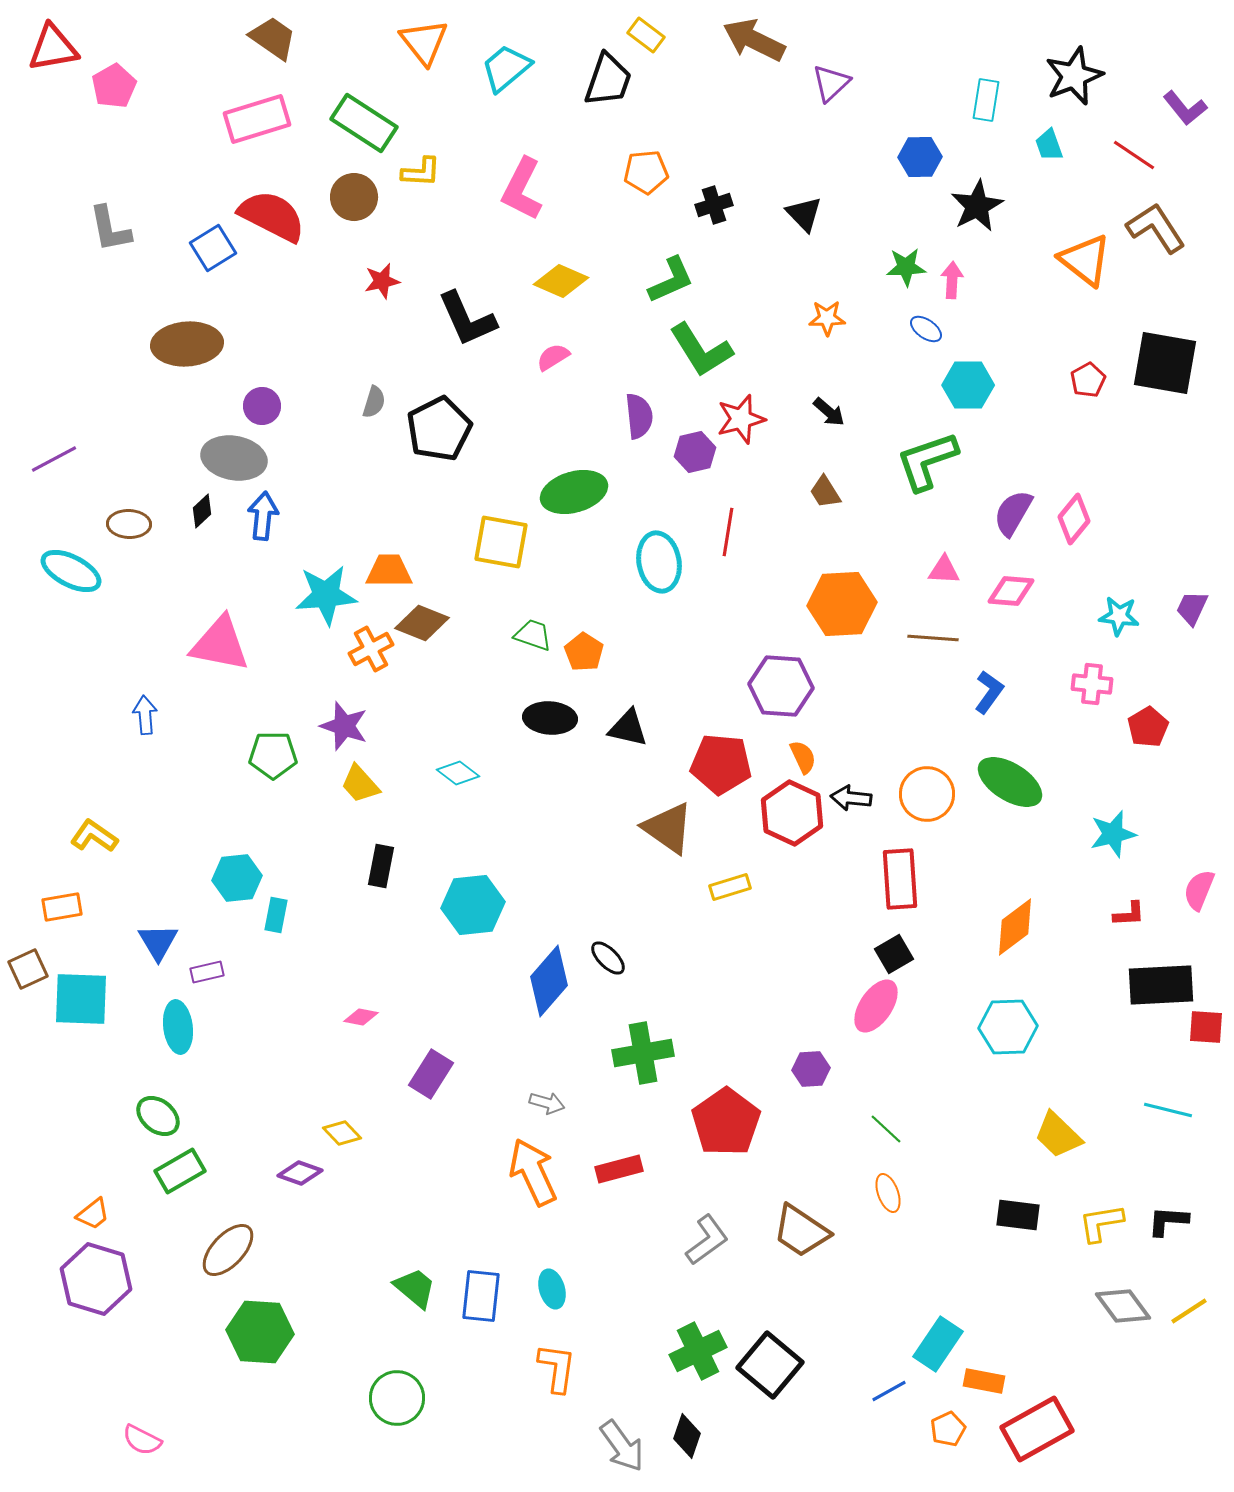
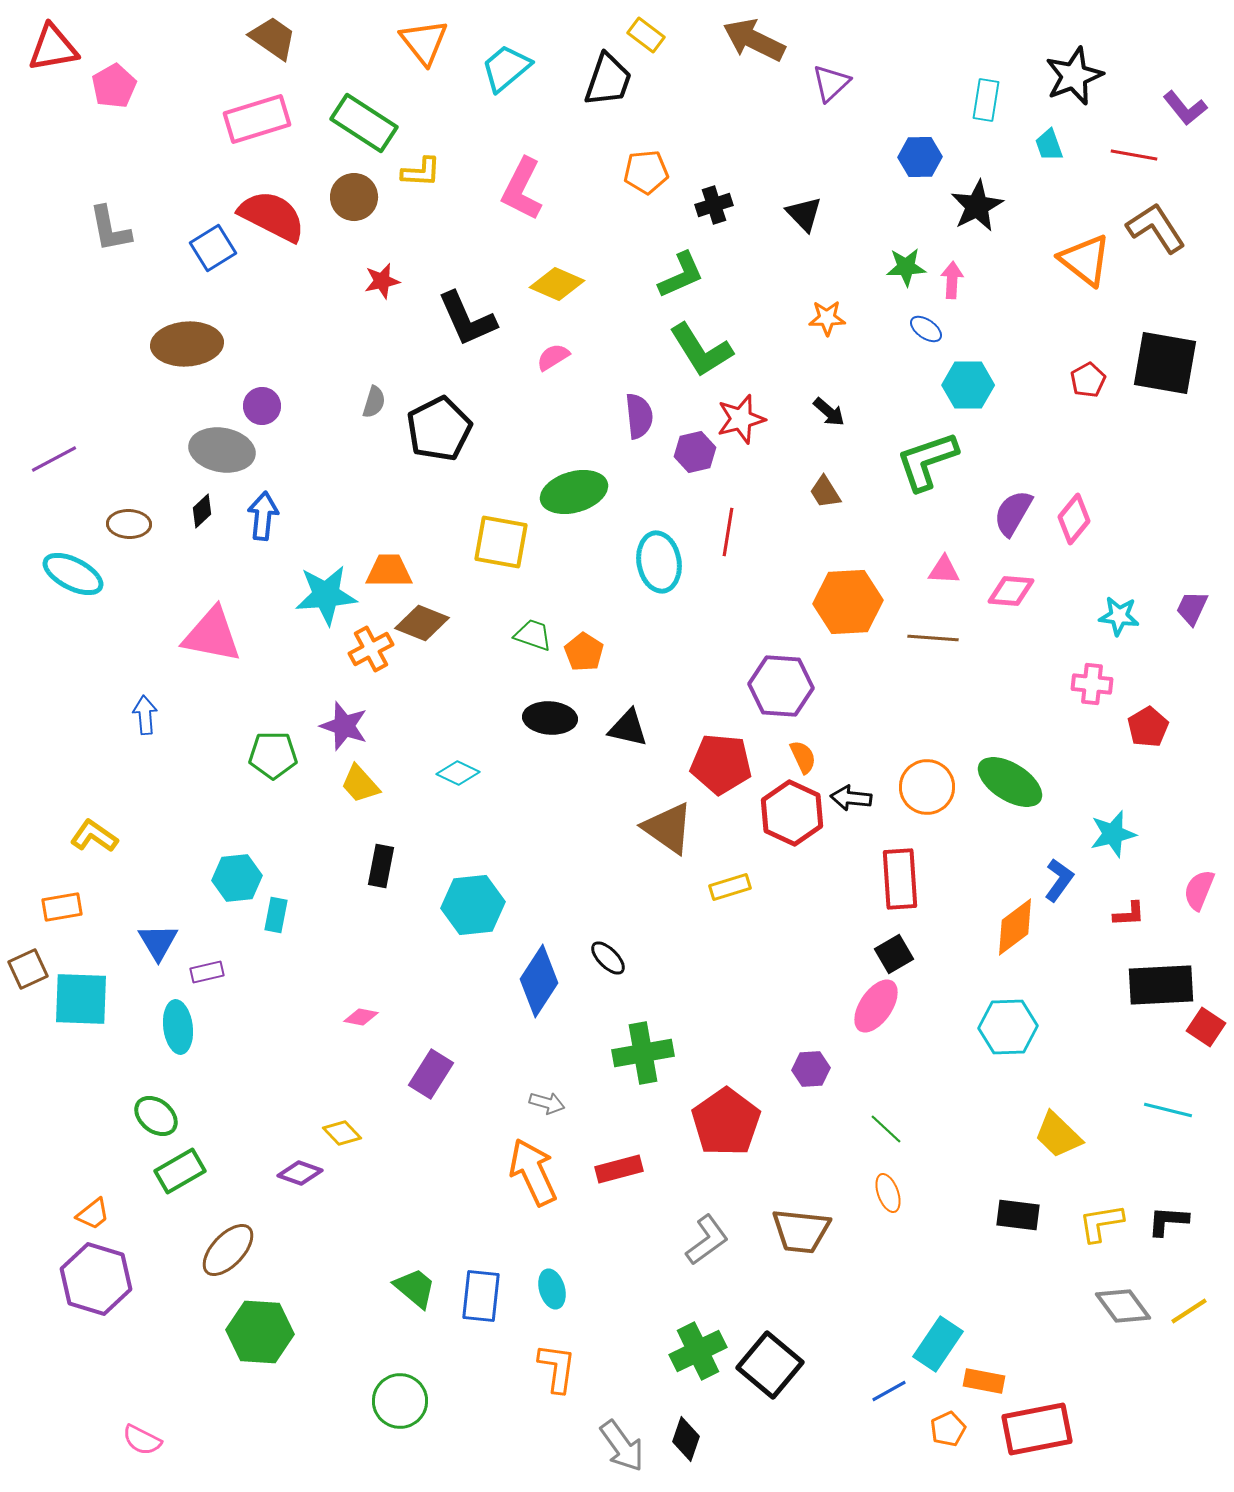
red line at (1134, 155): rotated 24 degrees counterclockwise
green L-shape at (671, 280): moved 10 px right, 5 px up
yellow diamond at (561, 281): moved 4 px left, 3 px down
gray ellipse at (234, 458): moved 12 px left, 8 px up
cyan ellipse at (71, 571): moved 2 px right, 3 px down
orange hexagon at (842, 604): moved 6 px right, 2 px up
pink triangle at (220, 644): moved 8 px left, 9 px up
blue L-shape at (989, 692): moved 70 px right, 188 px down
cyan diamond at (458, 773): rotated 12 degrees counterclockwise
orange circle at (927, 794): moved 7 px up
blue diamond at (549, 981): moved 10 px left; rotated 8 degrees counterclockwise
red square at (1206, 1027): rotated 30 degrees clockwise
green ellipse at (158, 1116): moved 2 px left
brown trapezoid at (801, 1231): rotated 28 degrees counterclockwise
green circle at (397, 1398): moved 3 px right, 3 px down
red rectangle at (1037, 1429): rotated 18 degrees clockwise
black diamond at (687, 1436): moved 1 px left, 3 px down
